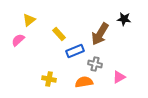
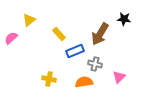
pink semicircle: moved 7 px left, 2 px up
pink triangle: rotated 16 degrees counterclockwise
